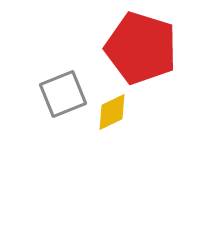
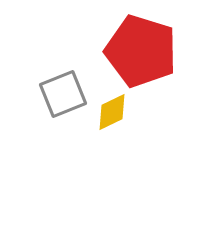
red pentagon: moved 3 px down
